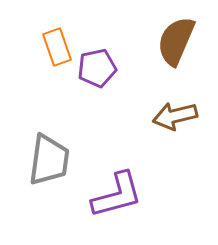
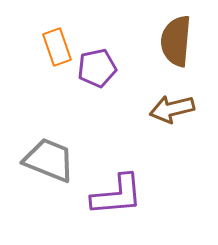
brown semicircle: rotated 18 degrees counterclockwise
brown arrow: moved 3 px left, 7 px up
gray trapezoid: rotated 76 degrees counterclockwise
purple L-shape: rotated 10 degrees clockwise
